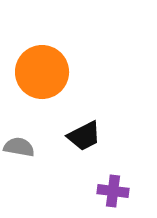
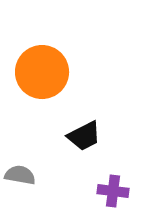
gray semicircle: moved 1 px right, 28 px down
